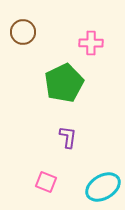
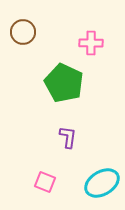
green pentagon: rotated 21 degrees counterclockwise
pink square: moved 1 px left
cyan ellipse: moved 1 px left, 4 px up
